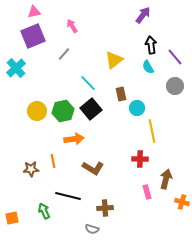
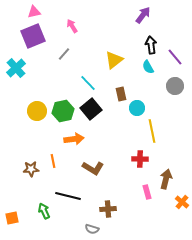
orange cross: rotated 24 degrees clockwise
brown cross: moved 3 px right, 1 px down
